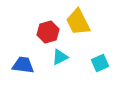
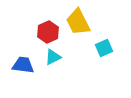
red hexagon: rotated 10 degrees counterclockwise
cyan triangle: moved 7 px left
cyan square: moved 4 px right, 15 px up
